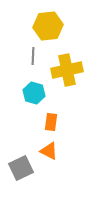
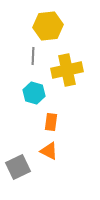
gray square: moved 3 px left, 1 px up
